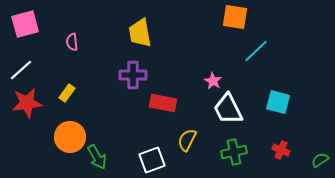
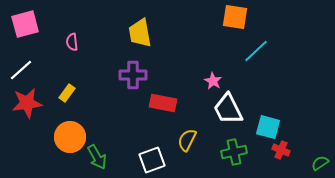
cyan square: moved 10 px left, 25 px down
green semicircle: moved 3 px down
